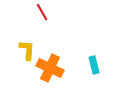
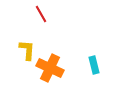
red line: moved 1 px left, 2 px down
